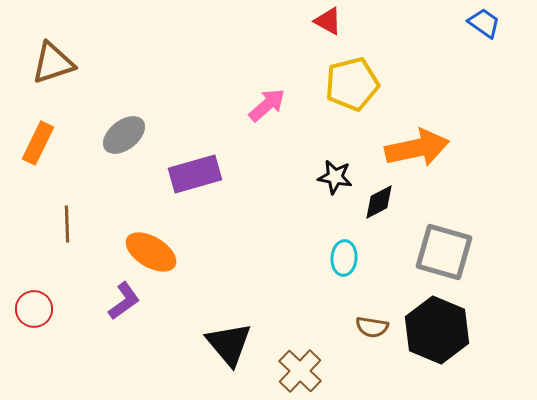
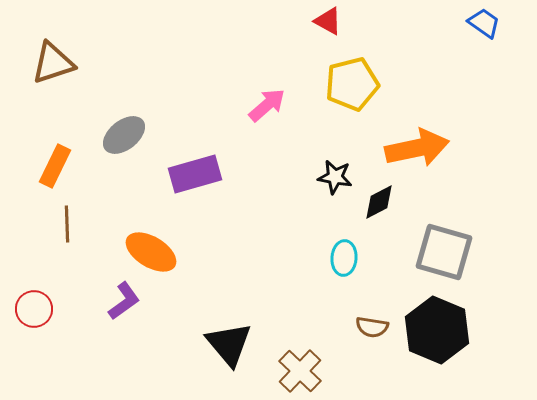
orange rectangle: moved 17 px right, 23 px down
